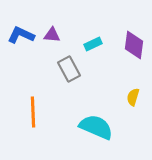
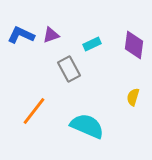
purple triangle: moved 1 px left; rotated 24 degrees counterclockwise
cyan rectangle: moved 1 px left
orange line: moved 1 px right, 1 px up; rotated 40 degrees clockwise
cyan semicircle: moved 9 px left, 1 px up
